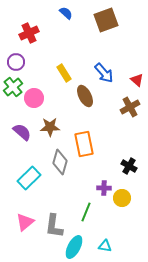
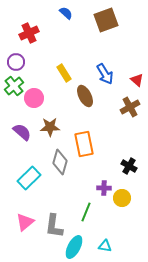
blue arrow: moved 1 px right, 1 px down; rotated 10 degrees clockwise
green cross: moved 1 px right, 1 px up
